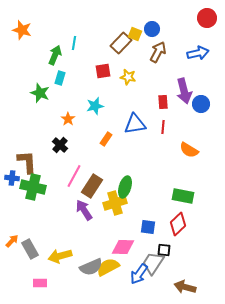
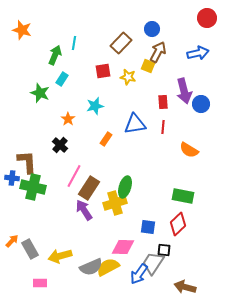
yellow square at (135, 34): moved 13 px right, 32 px down
cyan rectangle at (60, 78): moved 2 px right, 1 px down; rotated 16 degrees clockwise
brown rectangle at (92, 186): moved 3 px left, 2 px down
